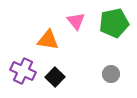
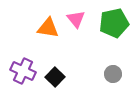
pink triangle: moved 2 px up
orange triangle: moved 12 px up
gray circle: moved 2 px right
